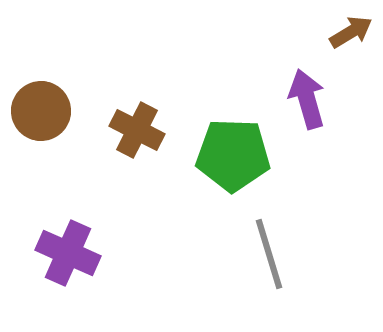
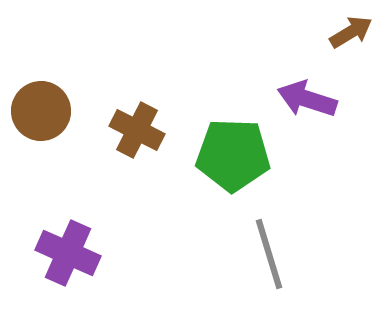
purple arrow: rotated 56 degrees counterclockwise
